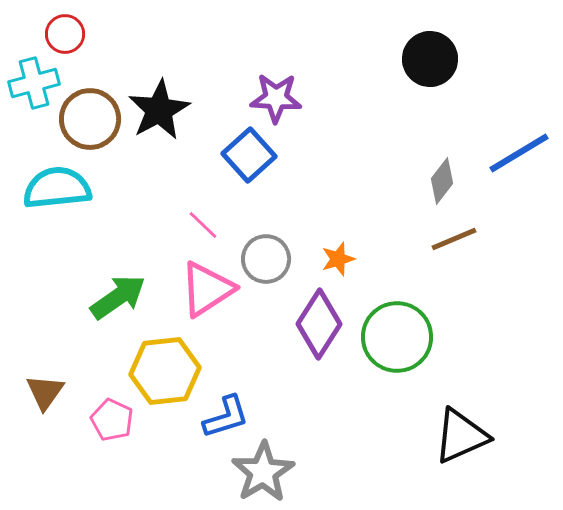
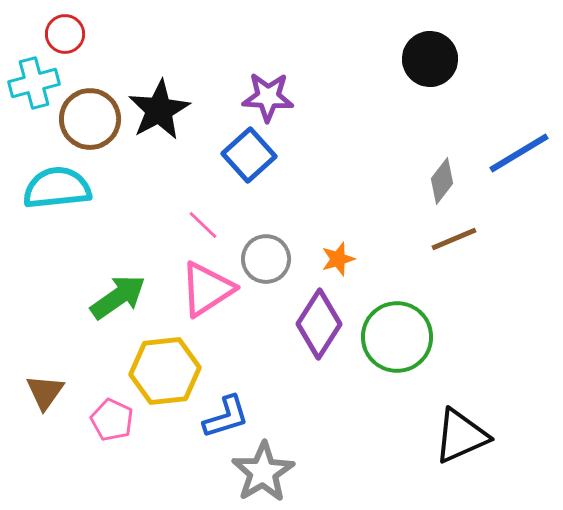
purple star: moved 8 px left, 1 px up
